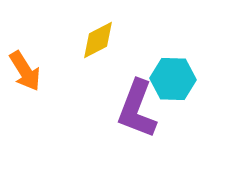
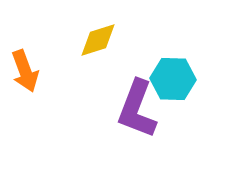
yellow diamond: rotated 9 degrees clockwise
orange arrow: rotated 12 degrees clockwise
